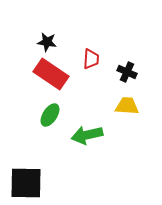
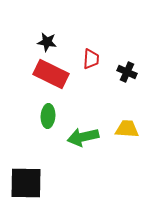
red rectangle: rotated 8 degrees counterclockwise
yellow trapezoid: moved 23 px down
green ellipse: moved 2 px left, 1 px down; rotated 30 degrees counterclockwise
green arrow: moved 4 px left, 2 px down
